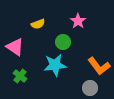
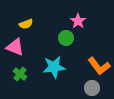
yellow semicircle: moved 12 px left
green circle: moved 3 px right, 4 px up
pink triangle: rotated 12 degrees counterclockwise
cyan star: moved 1 px left, 2 px down
green cross: moved 2 px up
gray circle: moved 2 px right
